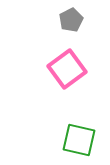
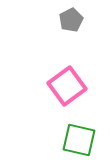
pink square: moved 17 px down
